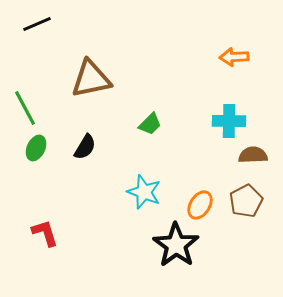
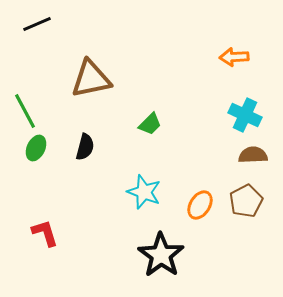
green line: moved 3 px down
cyan cross: moved 16 px right, 6 px up; rotated 24 degrees clockwise
black semicircle: rotated 16 degrees counterclockwise
black star: moved 15 px left, 10 px down
